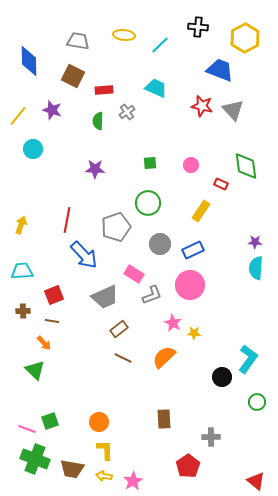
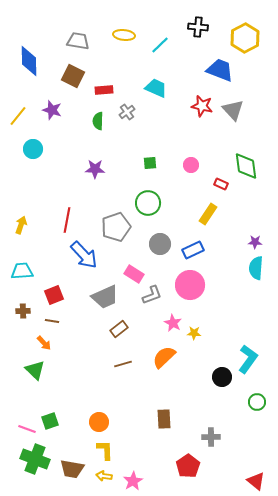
yellow rectangle at (201, 211): moved 7 px right, 3 px down
brown line at (123, 358): moved 6 px down; rotated 42 degrees counterclockwise
